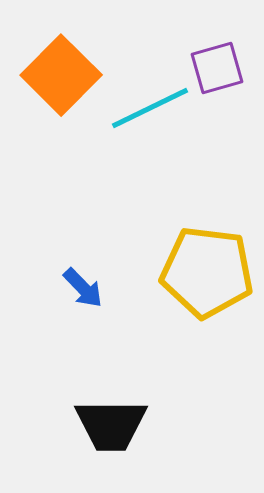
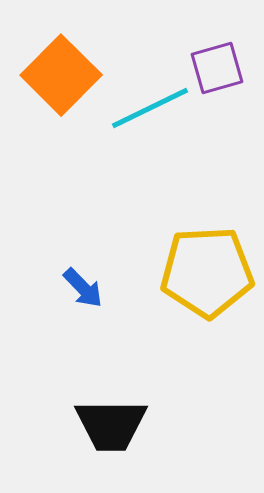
yellow pentagon: rotated 10 degrees counterclockwise
